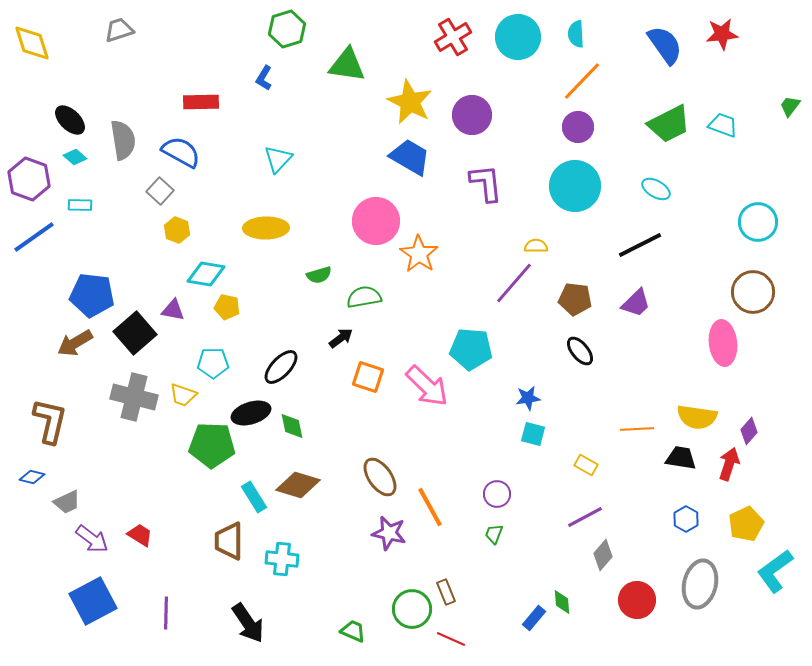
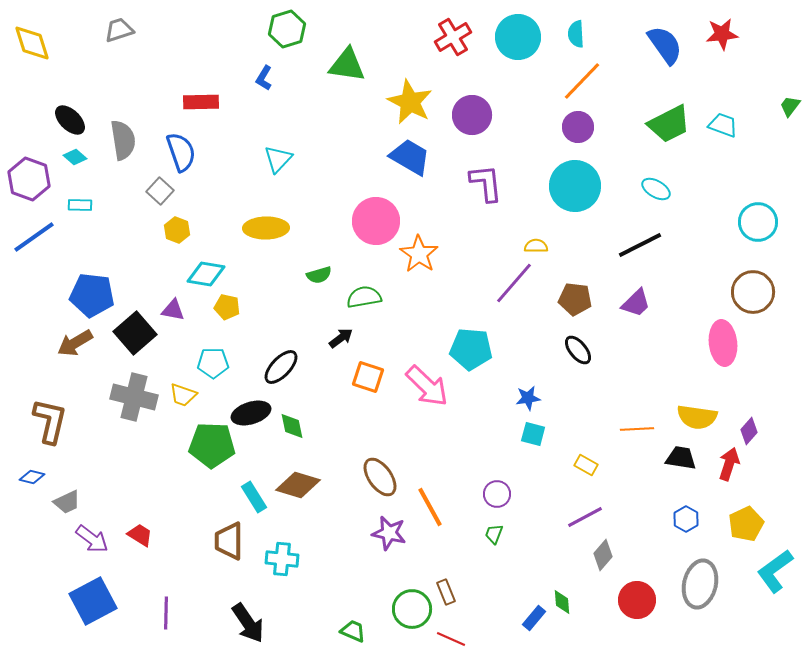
blue semicircle at (181, 152): rotated 42 degrees clockwise
black ellipse at (580, 351): moved 2 px left, 1 px up
